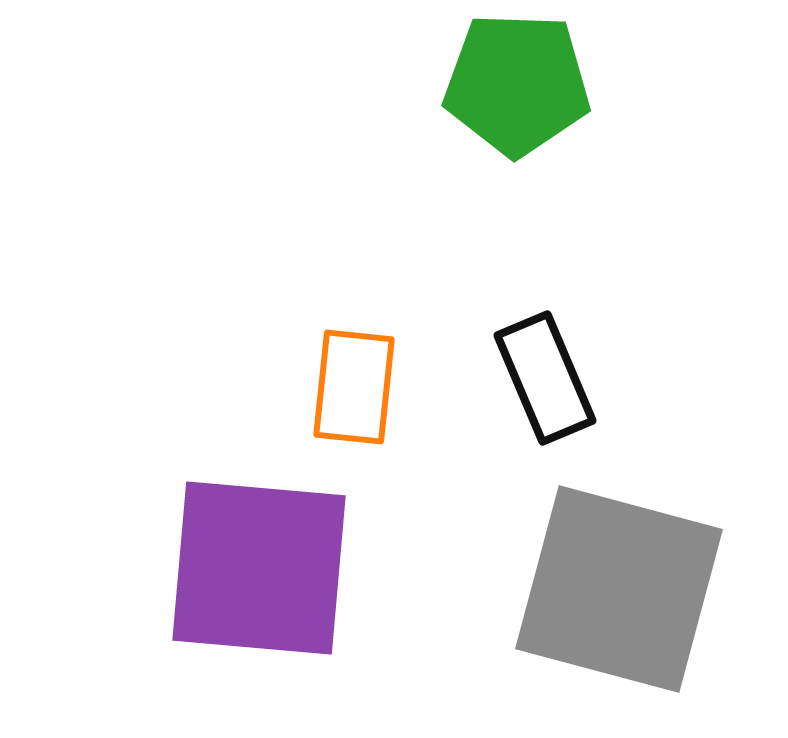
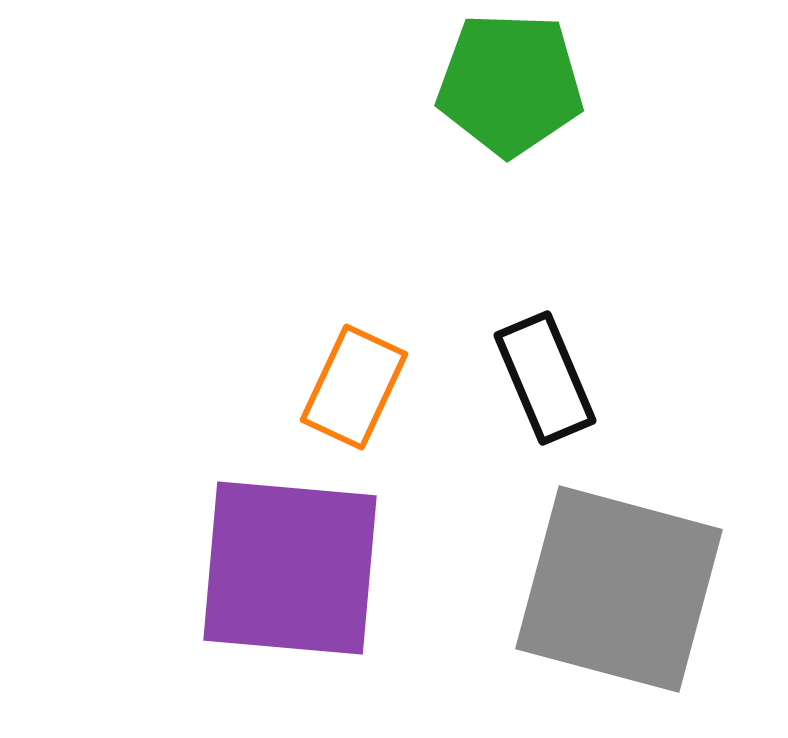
green pentagon: moved 7 px left
orange rectangle: rotated 19 degrees clockwise
purple square: moved 31 px right
